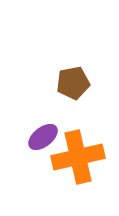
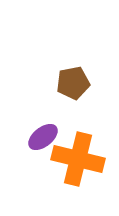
orange cross: moved 2 px down; rotated 27 degrees clockwise
